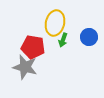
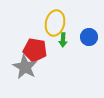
green arrow: rotated 16 degrees counterclockwise
red pentagon: moved 2 px right, 3 px down
gray star: rotated 15 degrees clockwise
